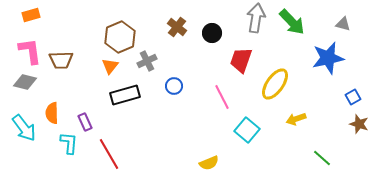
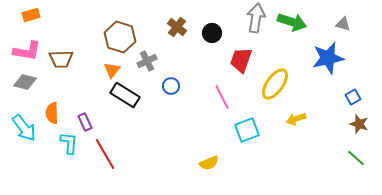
green arrow: rotated 28 degrees counterclockwise
brown hexagon: rotated 20 degrees counterclockwise
pink L-shape: moved 3 px left; rotated 108 degrees clockwise
brown trapezoid: moved 1 px up
orange triangle: moved 2 px right, 4 px down
blue circle: moved 3 px left
black rectangle: rotated 48 degrees clockwise
cyan square: rotated 30 degrees clockwise
red line: moved 4 px left
green line: moved 34 px right
